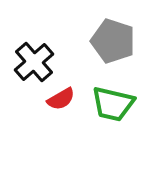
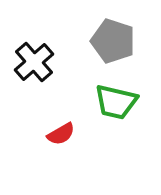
red semicircle: moved 35 px down
green trapezoid: moved 3 px right, 2 px up
